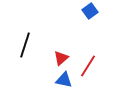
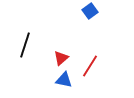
red line: moved 2 px right
